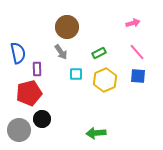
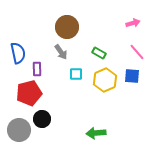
green rectangle: rotated 56 degrees clockwise
blue square: moved 6 px left
